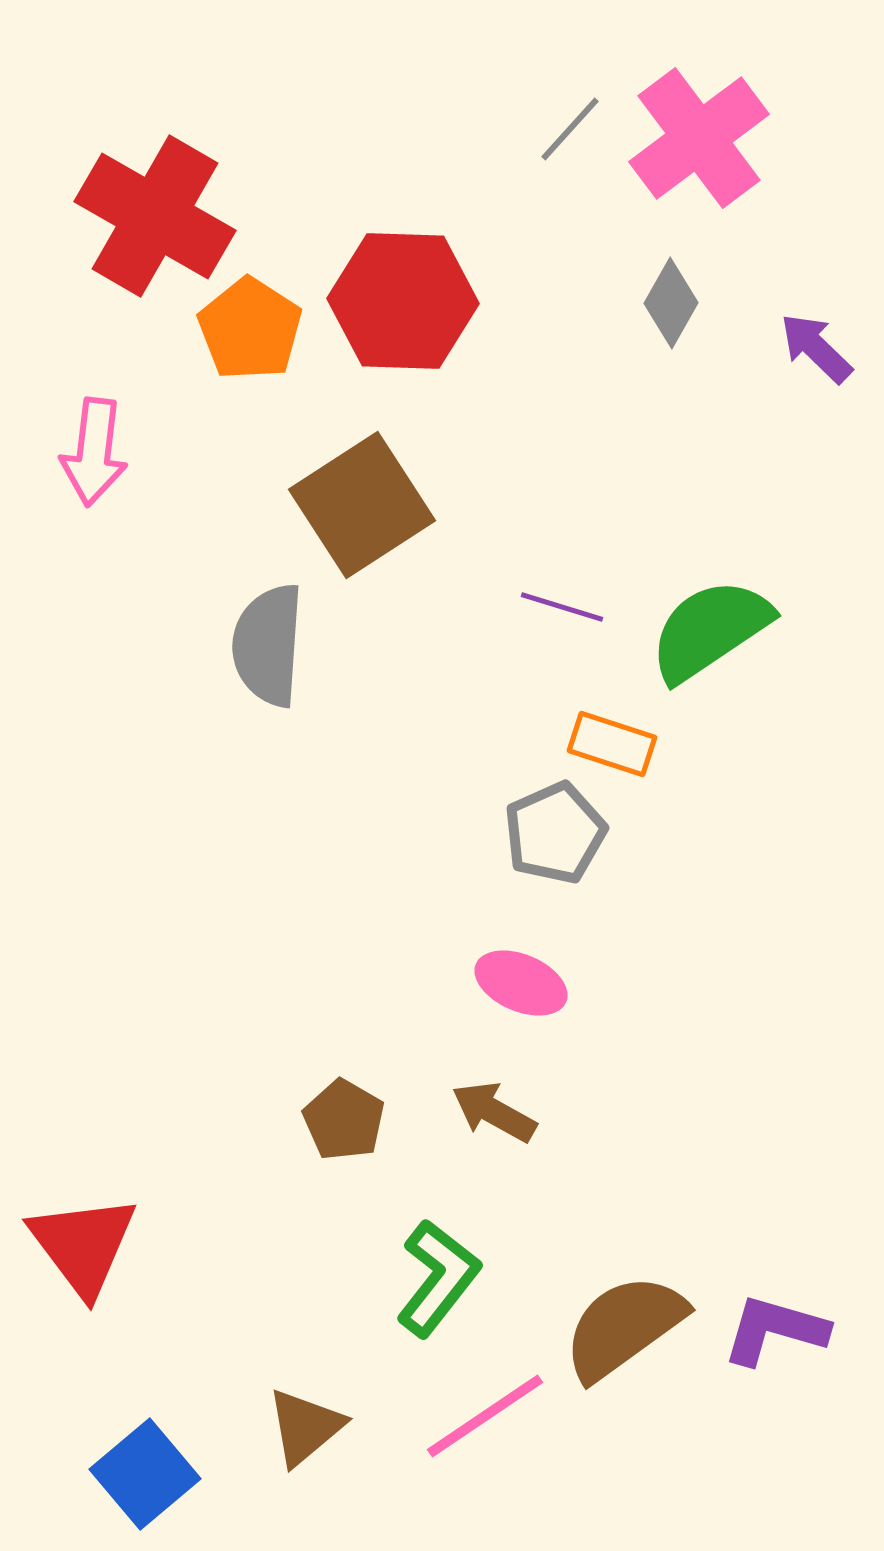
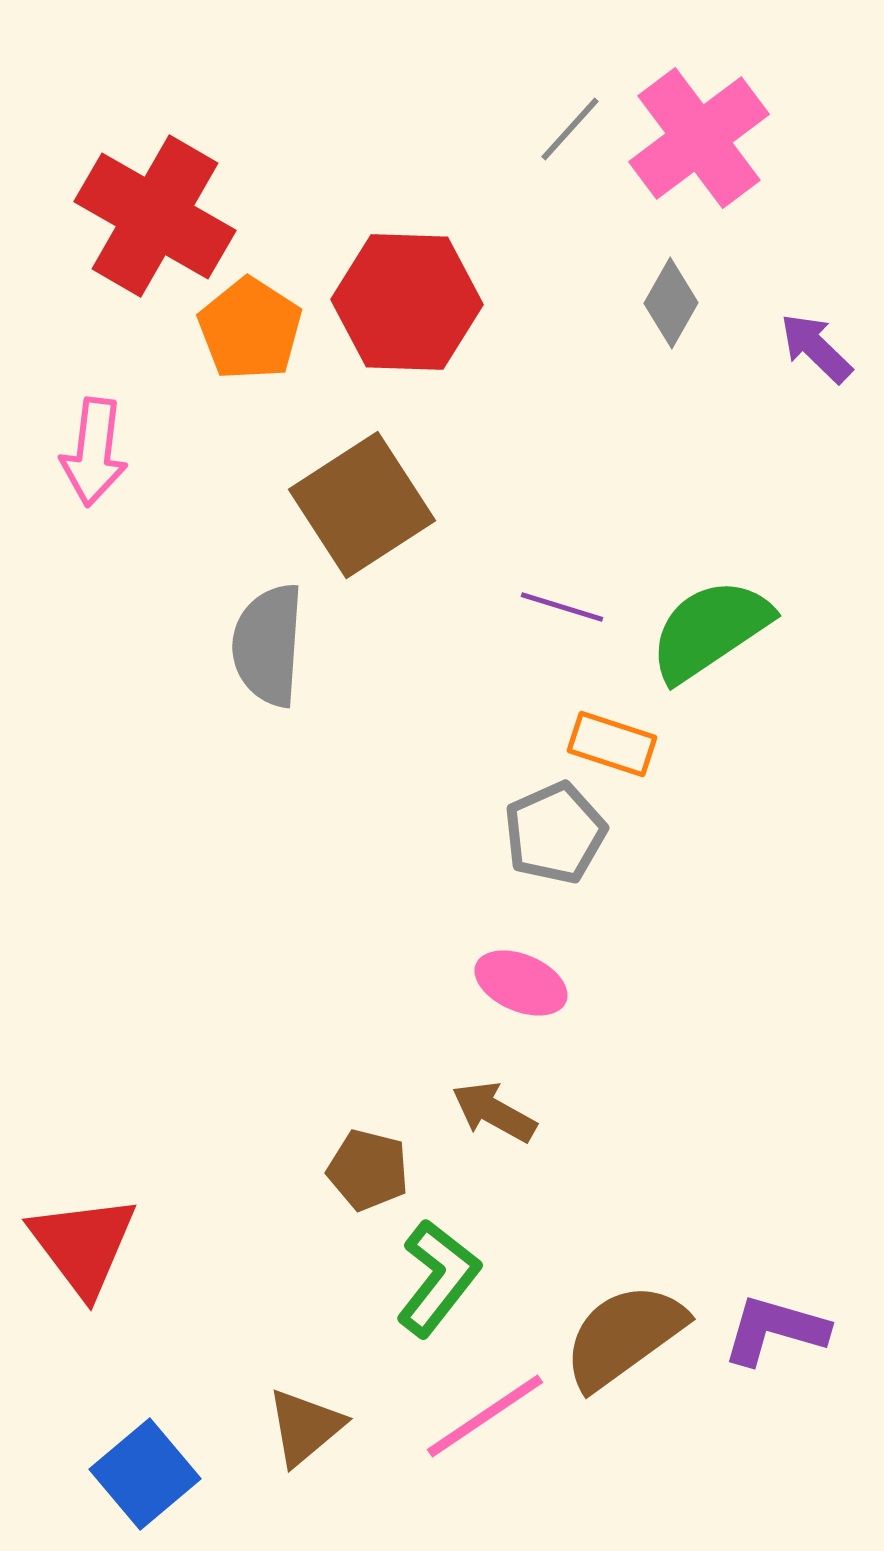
red hexagon: moved 4 px right, 1 px down
brown pentagon: moved 24 px right, 50 px down; rotated 16 degrees counterclockwise
brown semicircle: moved 9 px down
